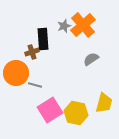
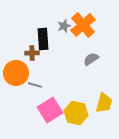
brown cross: moved 1 px down; rotated 16 degrees clockwise
